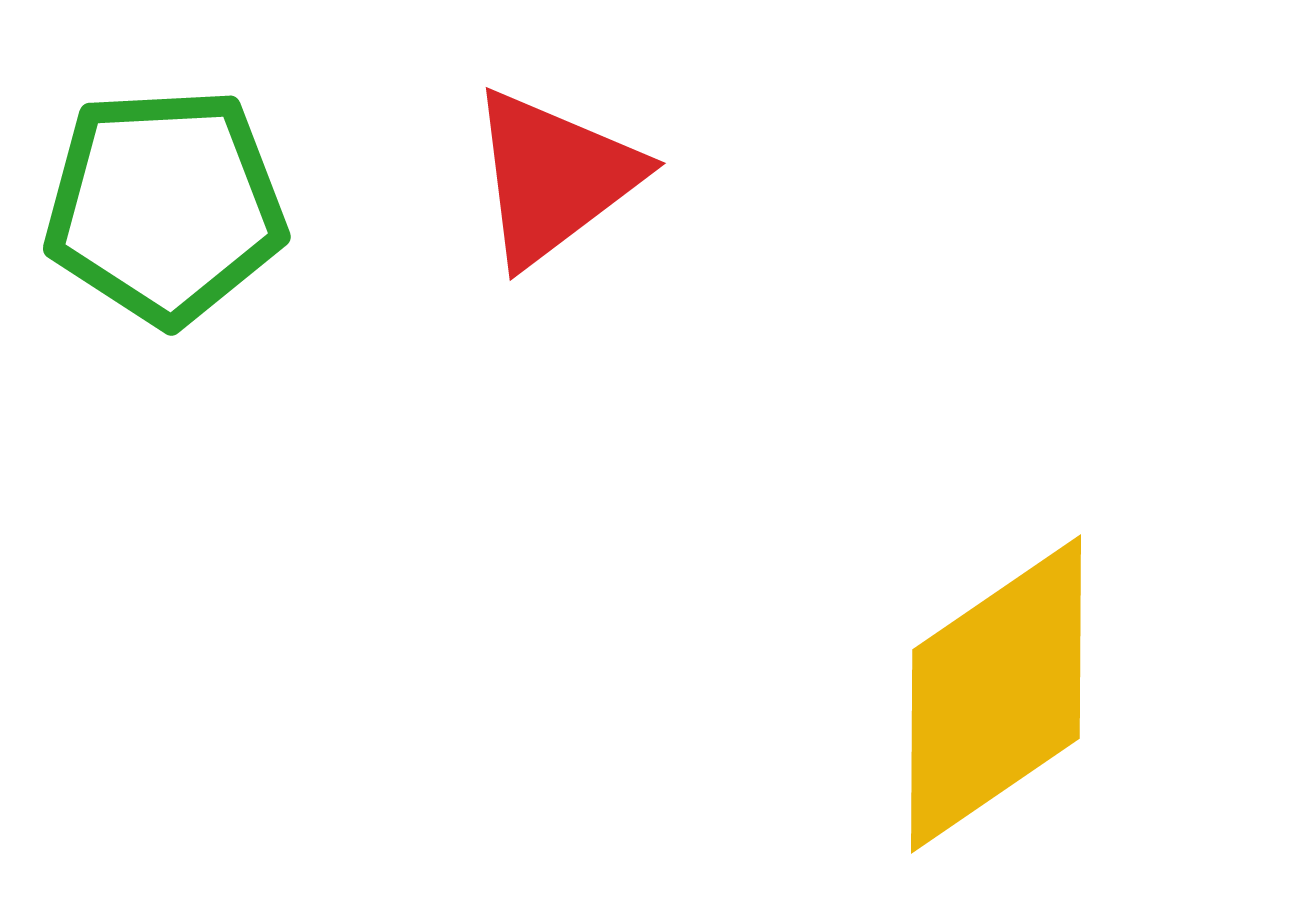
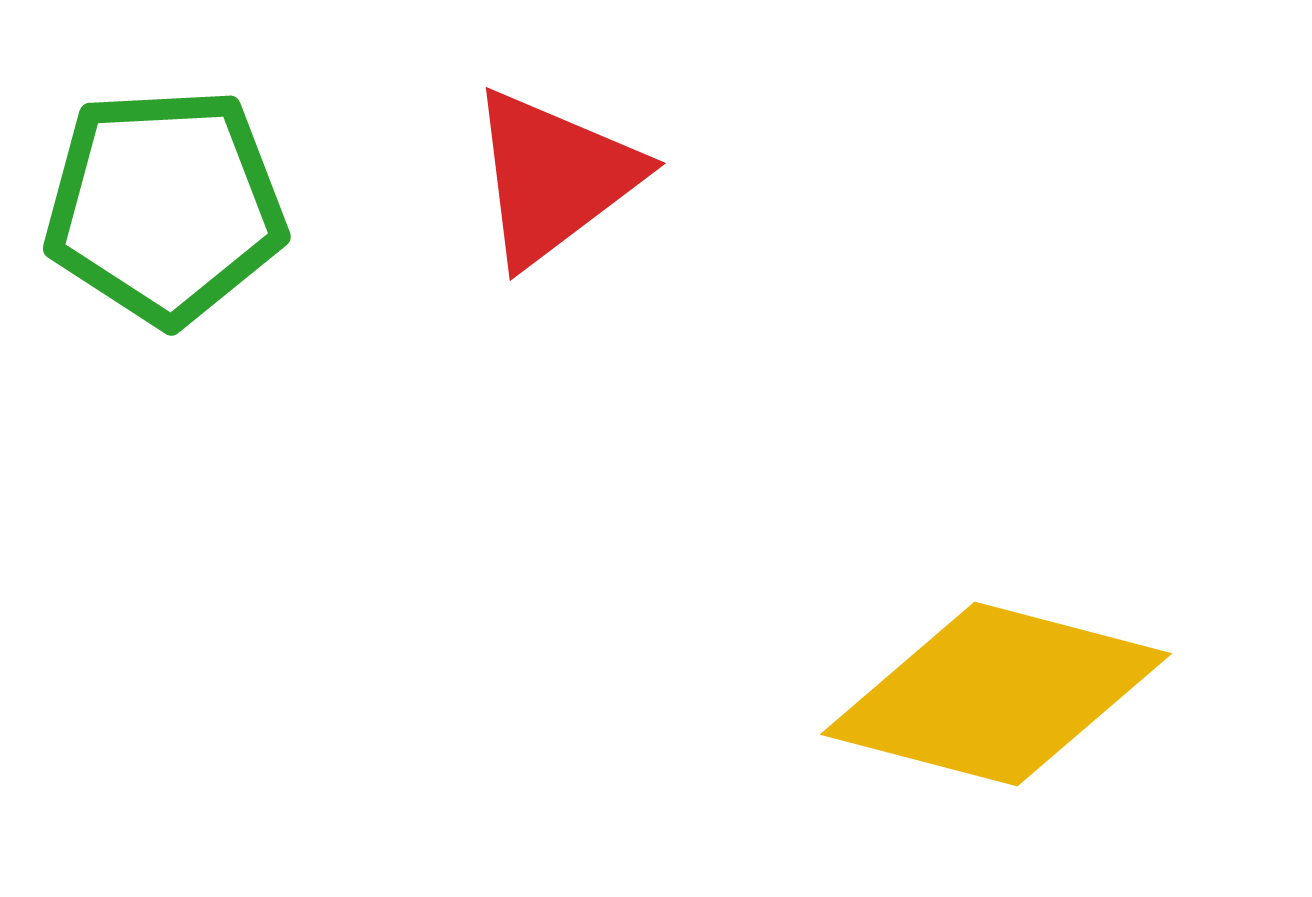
yellow diamond: rotated 49 degrees clockwise
